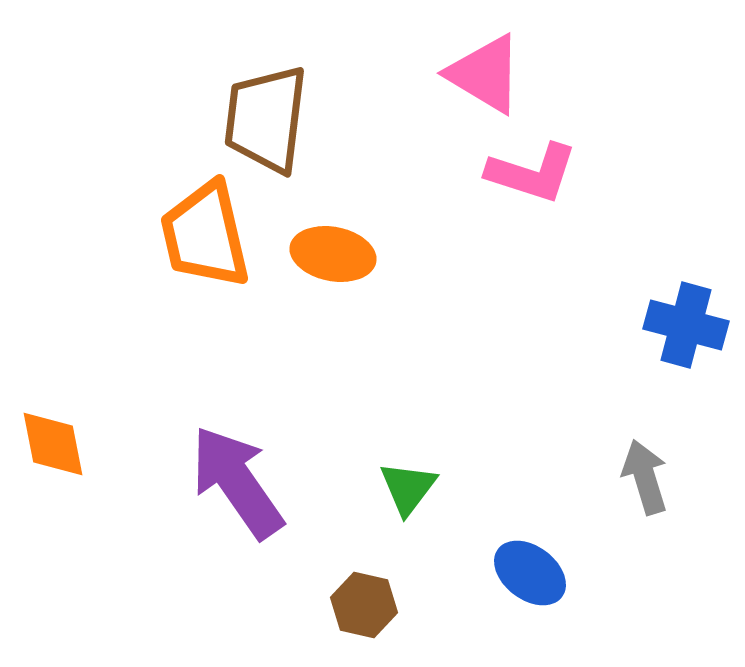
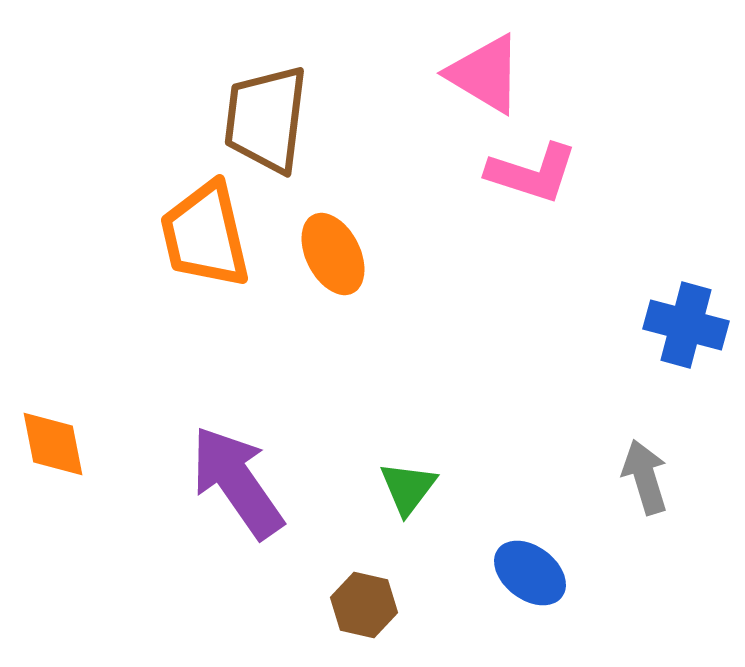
orange ellipse: rotated 52 degrees clockwise
